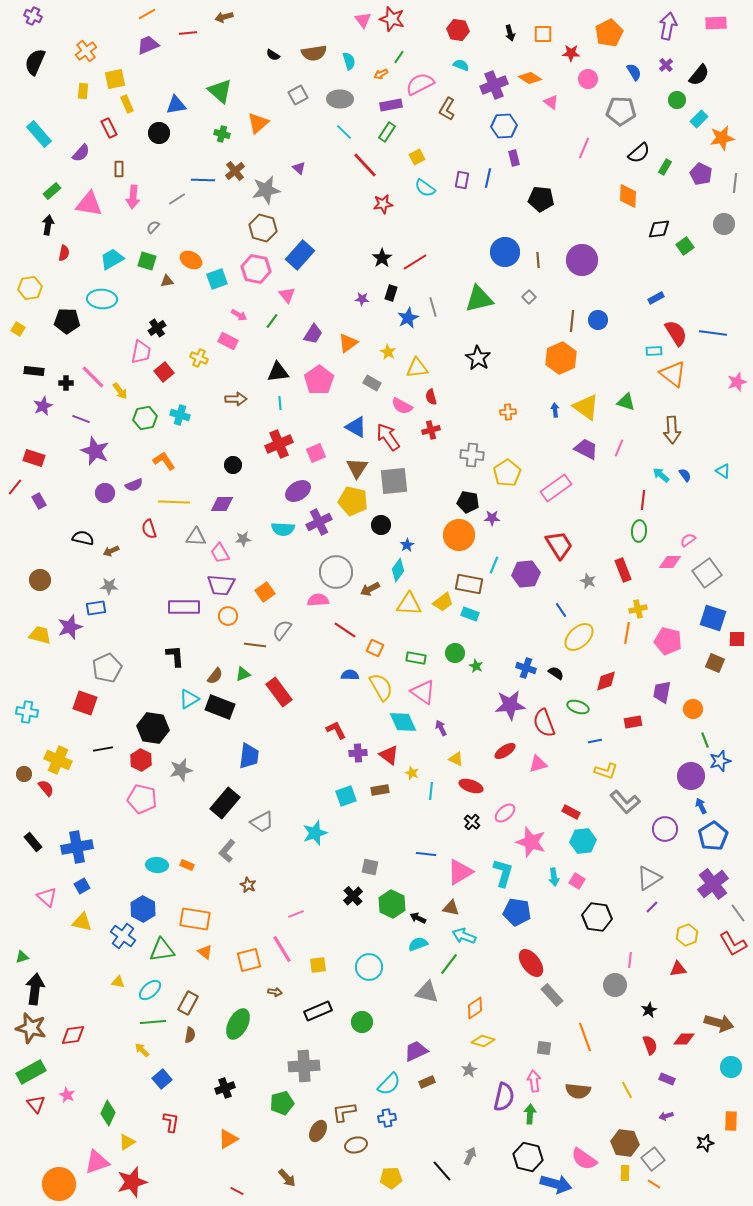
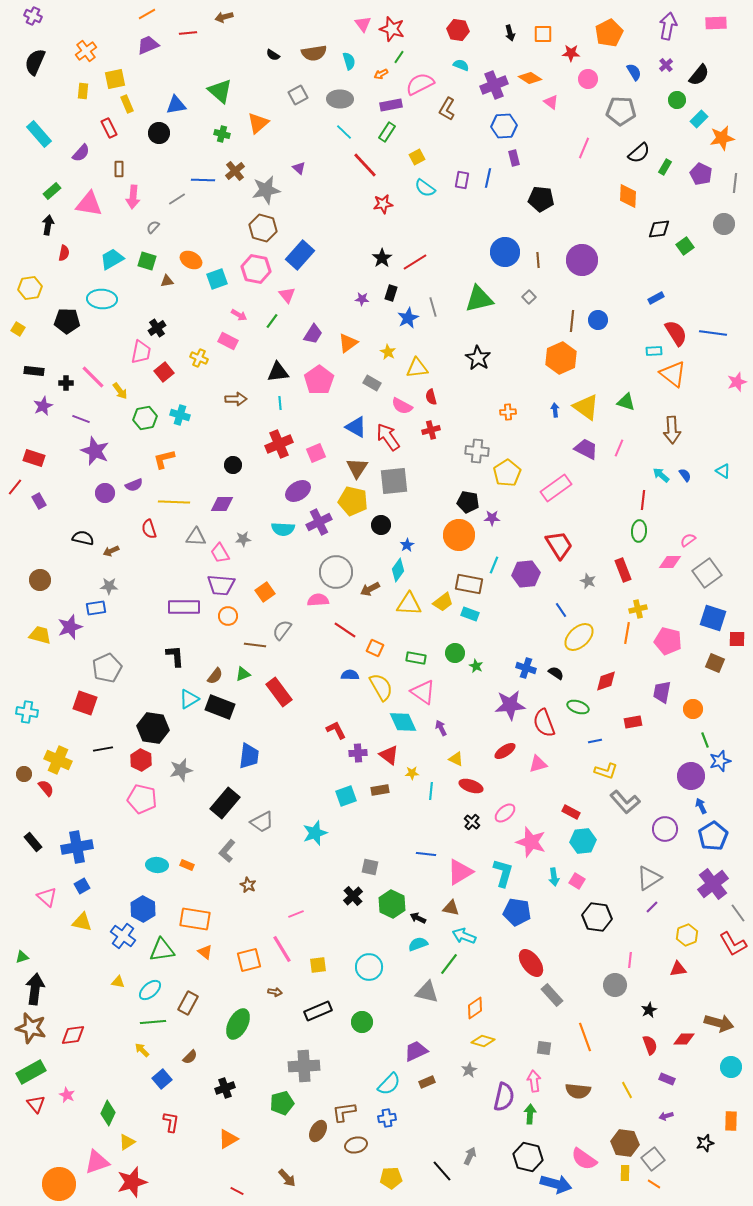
red star at (392, 19): moved 10 px down
pink triangle at (363, 20): moved 4 px down
gray cross at (472, 455): moved 5 px right, 4 px up
orange L-shape at (164, 461): moved 2 px up; rotated 70 degrees counterclockwise
yellow star at (412, 773): rotated 24 degrees counterclockwise
brown semicircle at (190, 1035): moved 22 px down; rotated 35 degrees clockwise
